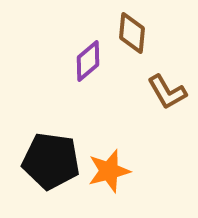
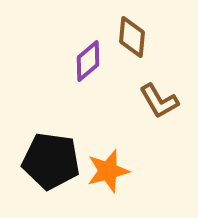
brown diamond: moved 4 px down
brown L-shape: moved 8 px left, 9 px down
orange star: moved 1 px left
